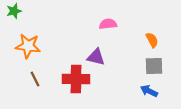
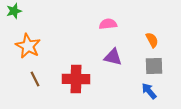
orange star: rotated 20 degrees clockwise
purple triangle: moved 17 px right
blue arrow: rotated 24 degrees clockwise
